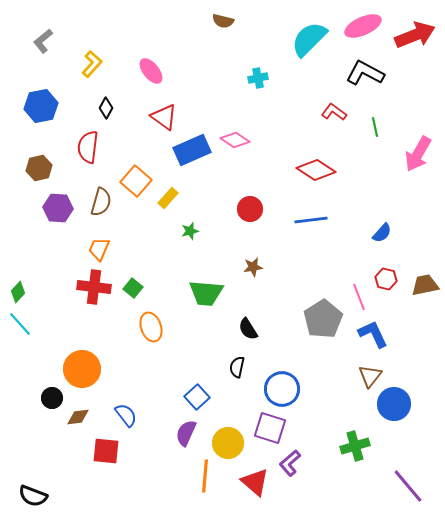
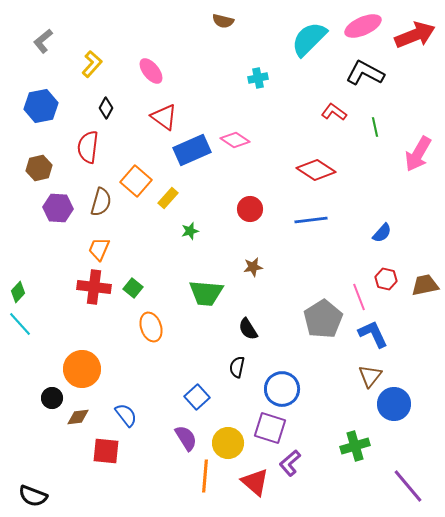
purple semicircle at (186, 433): moved 5 px down; rotated 124 degrees clockwise
